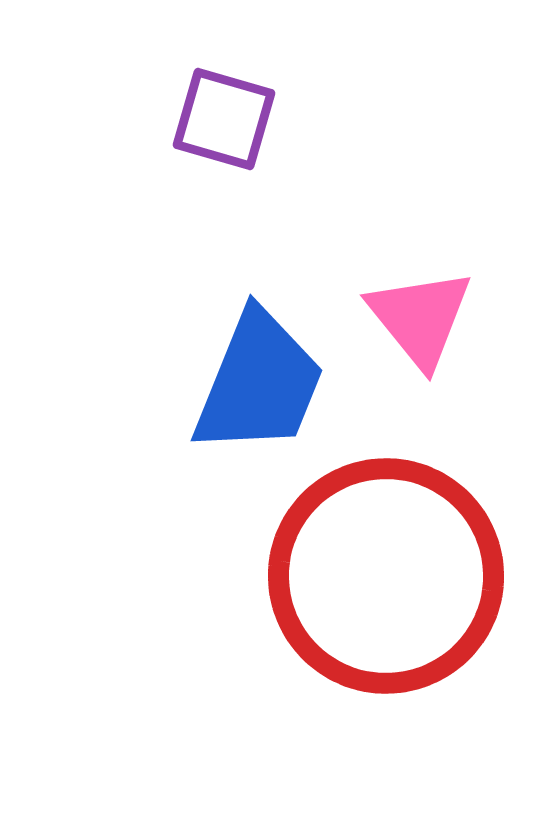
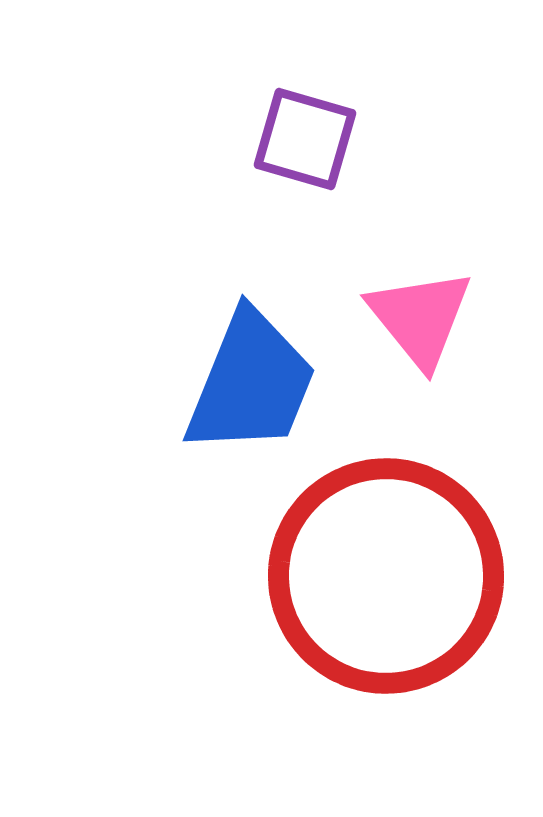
purple square: moved 81 px right, 20 px down
blue trapezoid: moved 8 px left
